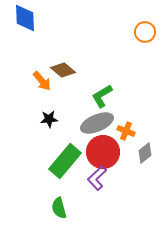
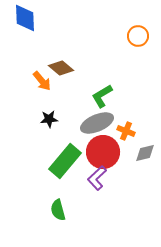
orange circle: moved 7 px left, 4 px down
brown diamond: moved 2 px left, 2 px up
gray diamond: rotated 25 degrees clockwise
green semicircle: moved 1 px left, 2 px down
